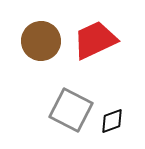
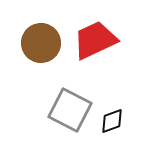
brown circle: moved 2 px down
gray square: moved 1 px left
